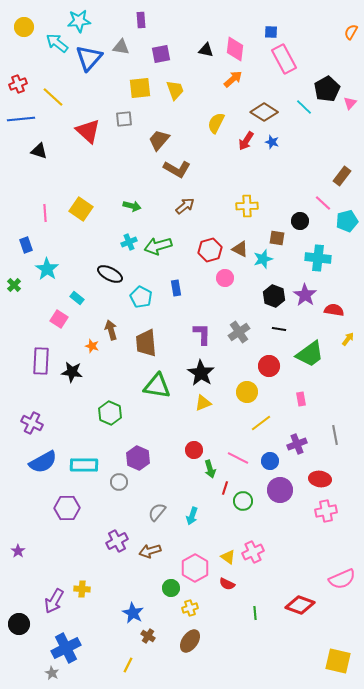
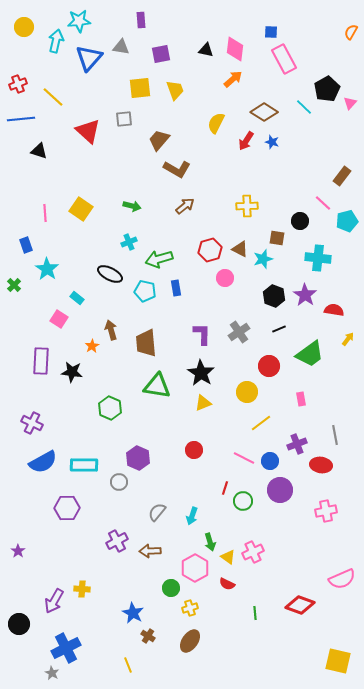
cyan arrow at (57, 43): moved 1 px left, 2 px up; rotated 65 degrees clockwise
green arrow at (158, 246): moved 1 px right, 13 px down
cyan pentagon at (141, 297): moved 4 px right, 6 px up; rotated 15 degrees counterclockwise
black line at (279, 329): rotated 32 degrees counterclockwise
orange star at (92, 346): rotated 24 degrees clockwise
green hexagon at (110, 413): moved 5 px up
pink line at (238, 458): moved 6 px right
green arrow at (210, 469): moved 73 px down
red ellipse at (320, 479): moved 1 px right, 14 px up
brown arrow at (150, 551): rotated 15 degrees clockwise
yellow line at (128, 665): rotated 49 degrees counterclockwise
